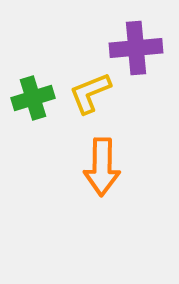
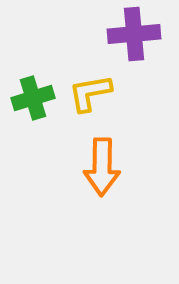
purple cross: moved 2 px left, 14 px up
yellow L-shape: rotated 12 degrees clockwise
